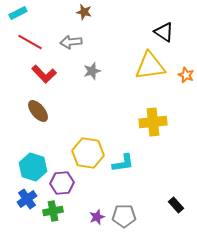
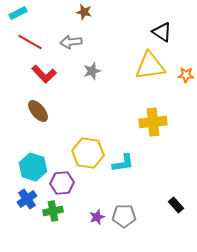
black triangle: moved 2 px left
orange star: rotated 21 degrees counterclockwise
